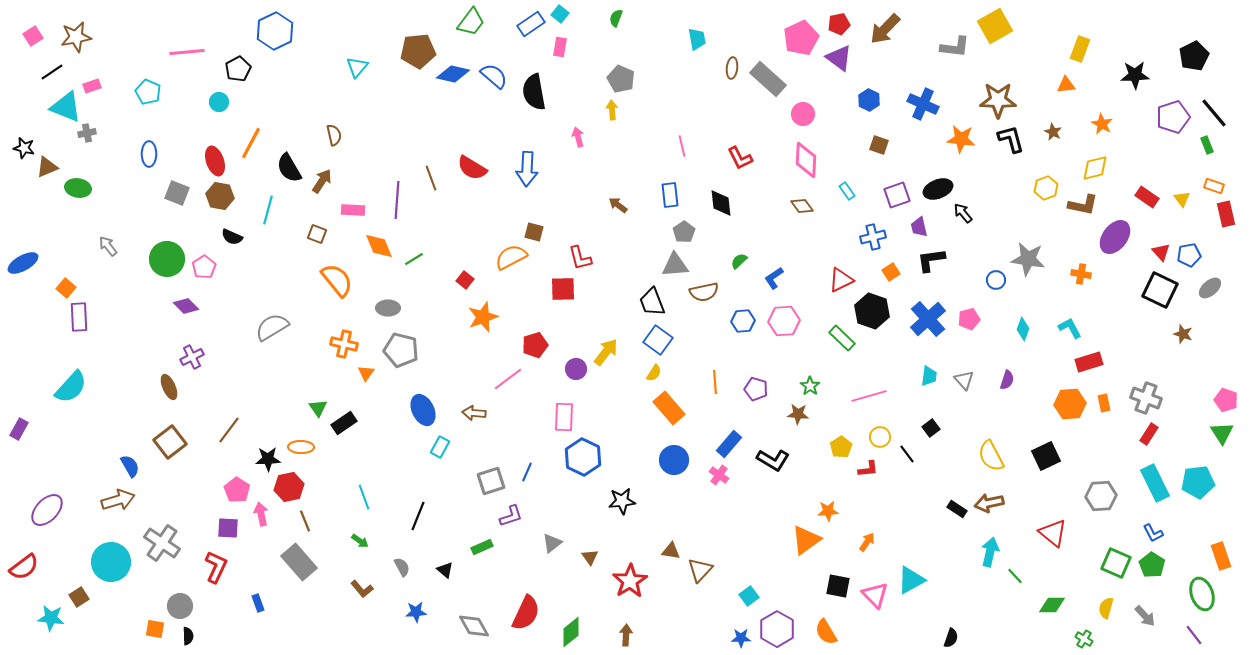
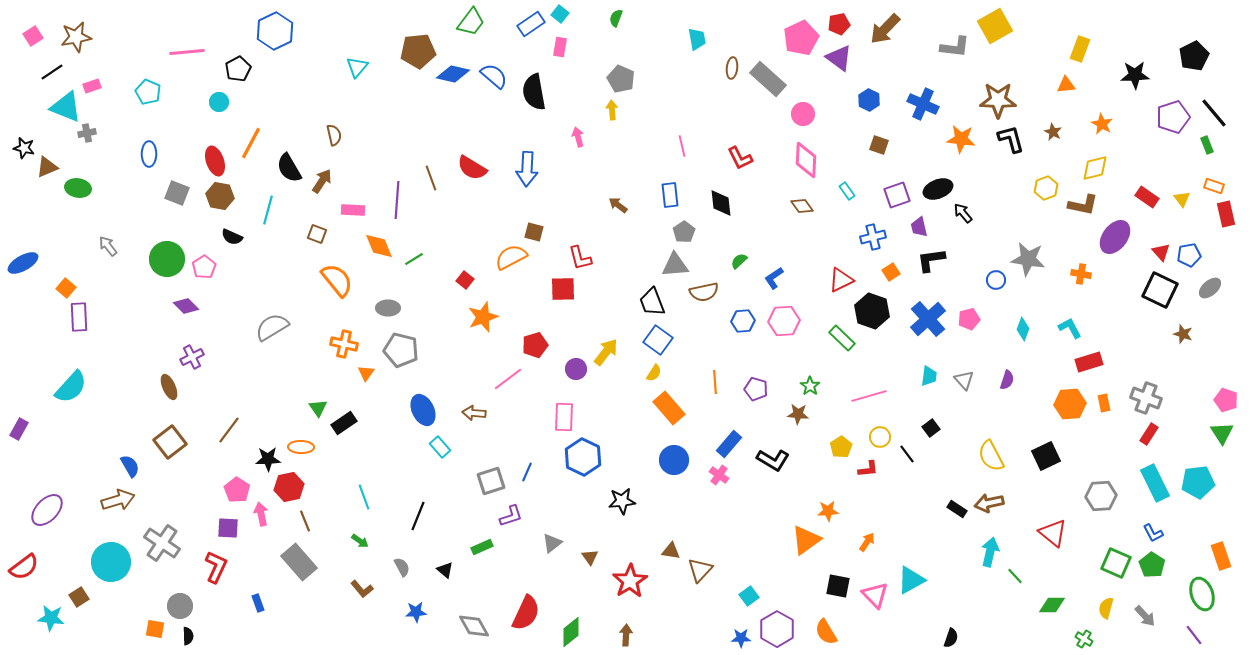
cyan rectangle at (440, 447): rotated 70 degrees counterclockwise
